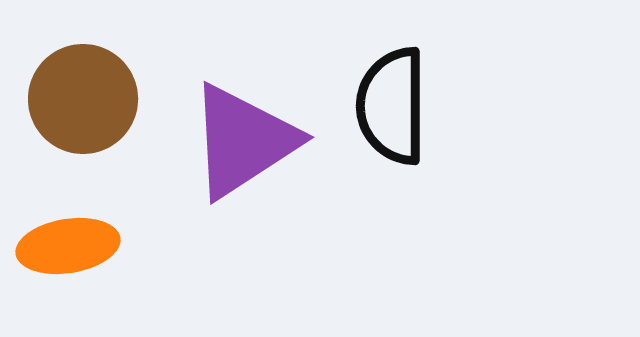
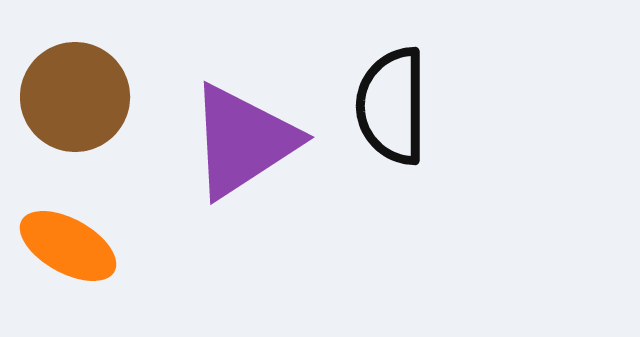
brown circle: moved 8 px left, 2 px up
orange ellipse: rotated 38 degrees clockwise
